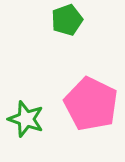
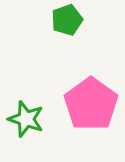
pink pentagon: rotated 10 degrees clockwise
